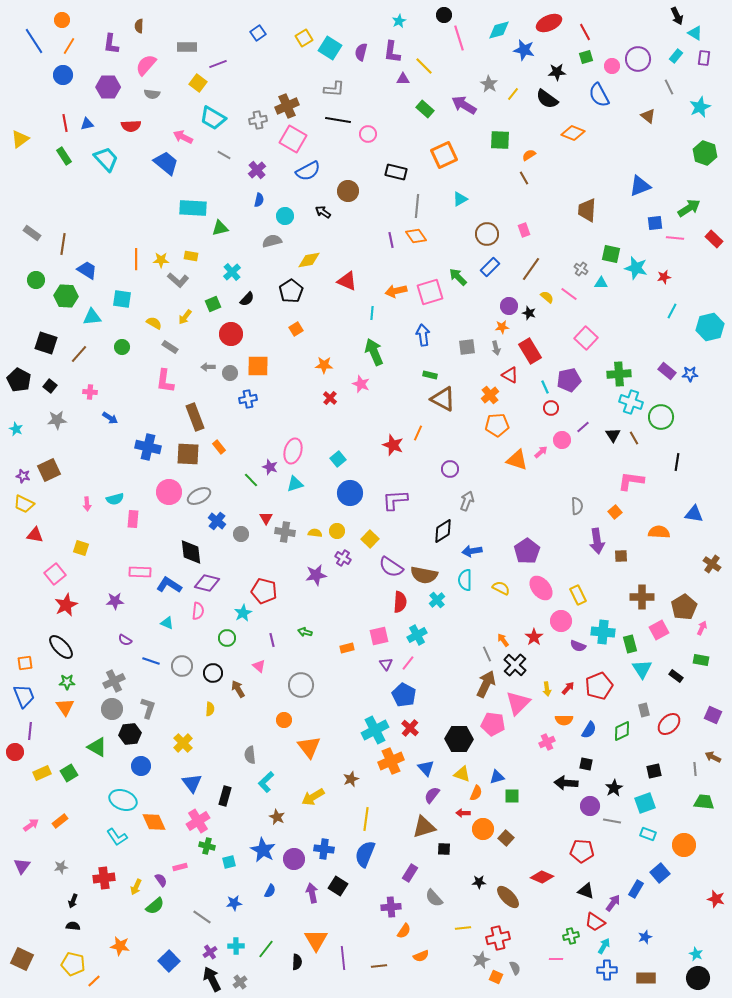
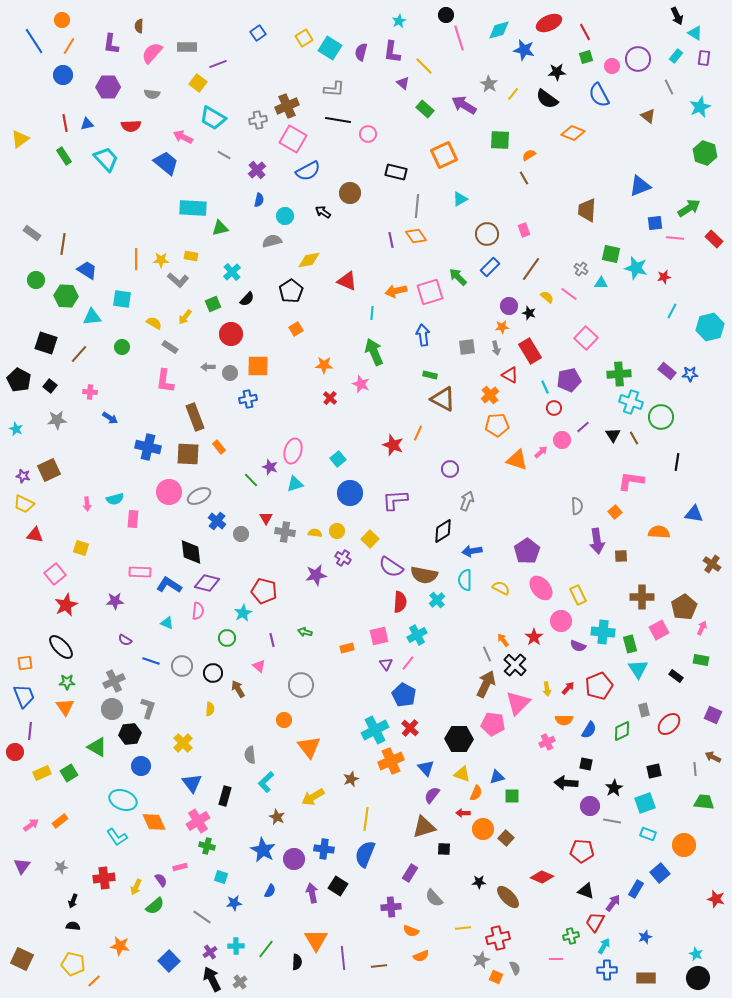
black circle at (444, 15): moved 2 px right
pink semicircle at (146, 65): moved 6 px right, 12 px up
purple triangle at (403, 79): moved 4 px down; rotated 40 degrees clockwise
brown circle at (348, 191): moved 2 px right, 2 px down
red circle at (551, 408): moved 3 px right
cyan triangle at (642, 669): moved 4 px left
cyan square at (229, 862): moved 8 px left, 15 px down; rotated 32 degrees clockwise
red trapezoid at (595, 922): rotated 85 degrees clockwise
orange semicircle at (404, 931): moved 7 px right; rotated 77 degrees clockwise
